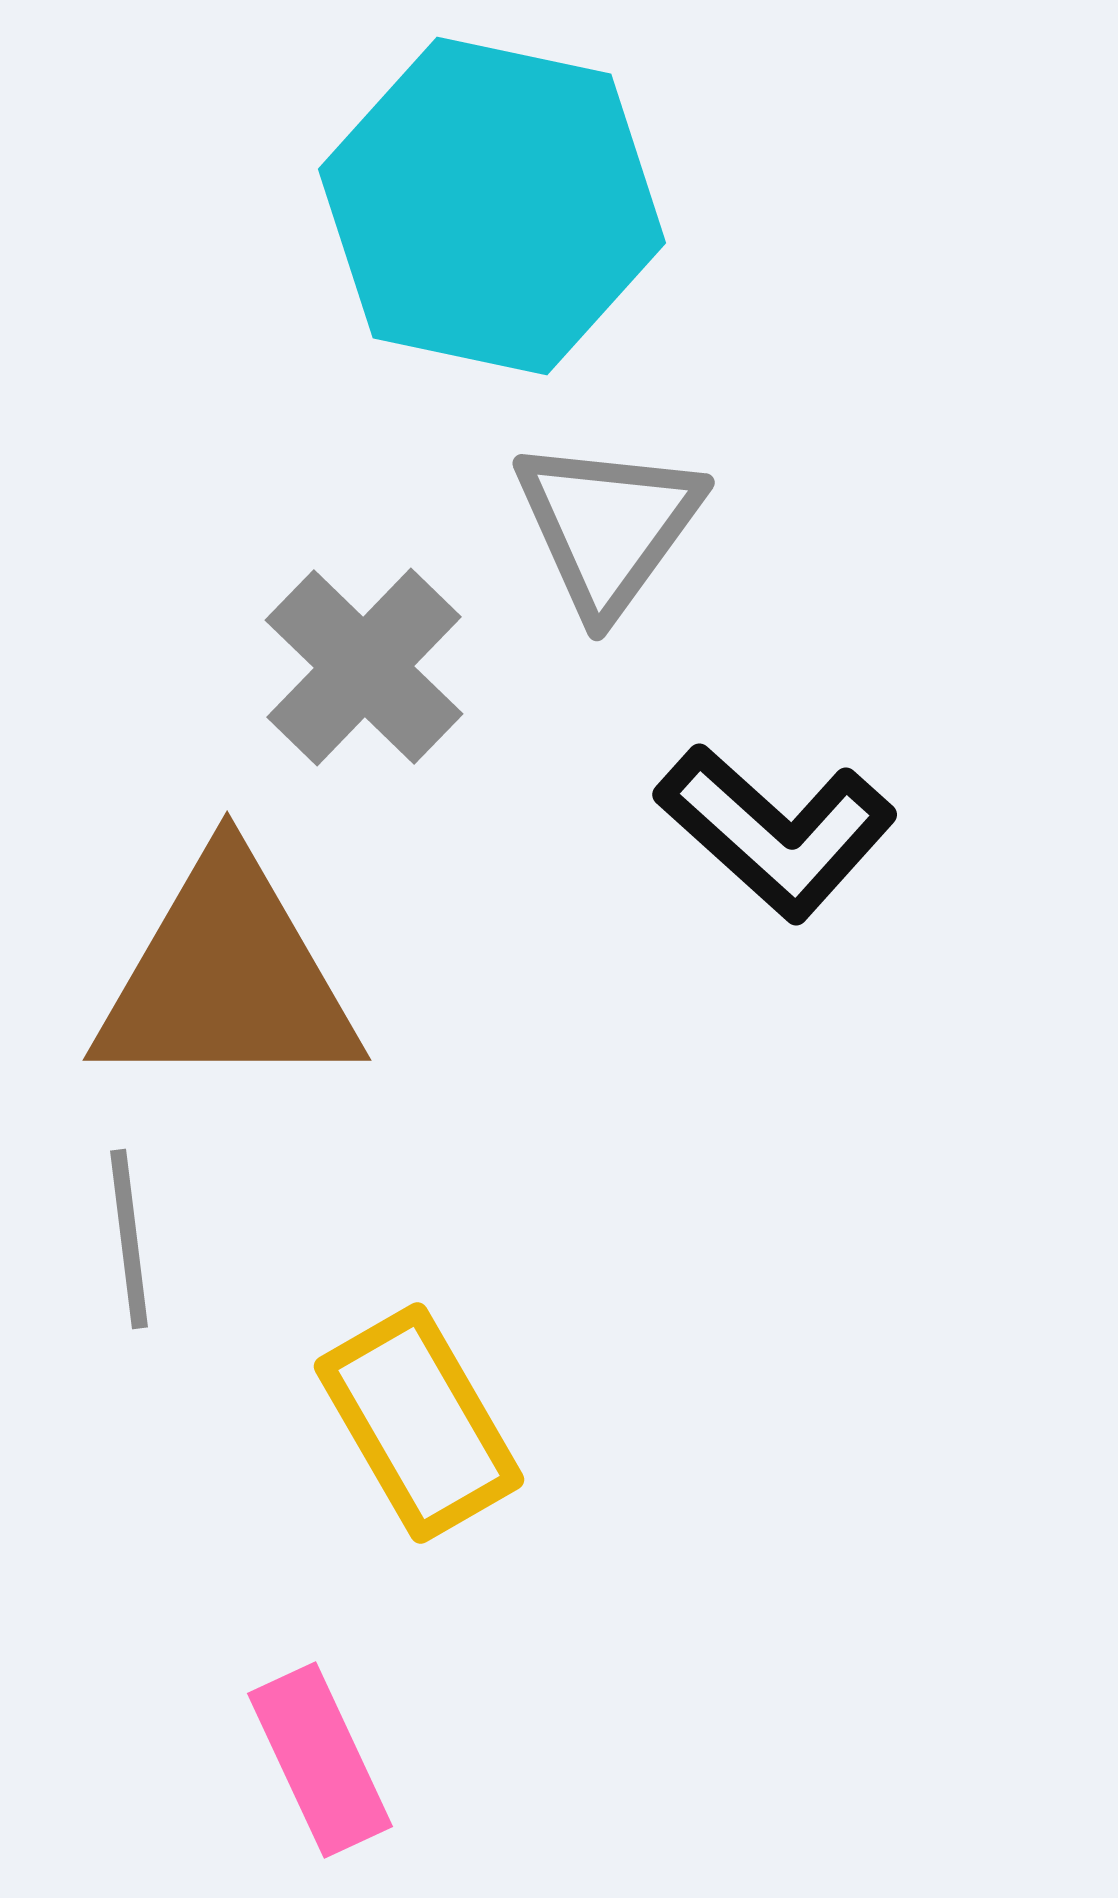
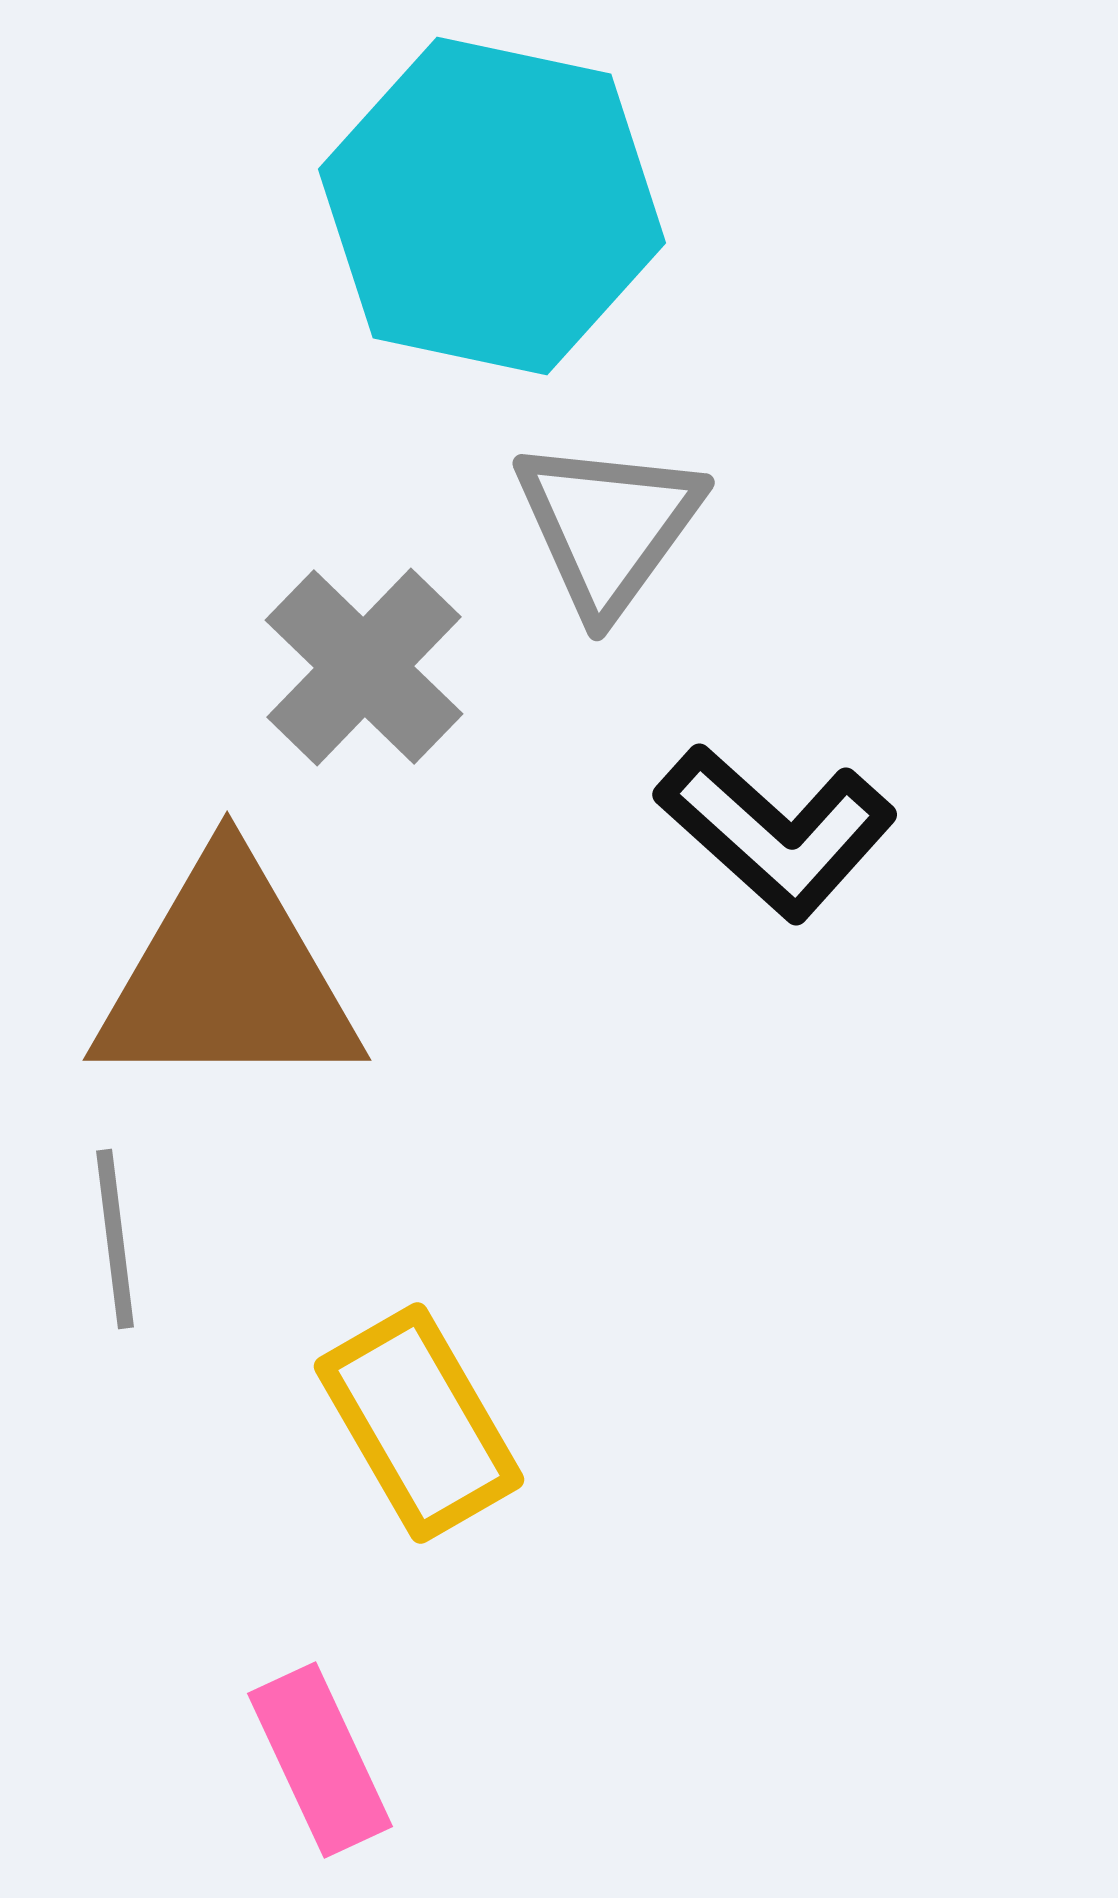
gray line: moved 14 px left
